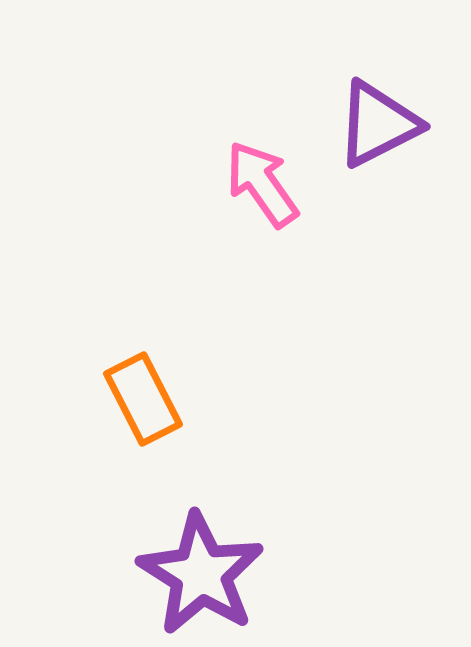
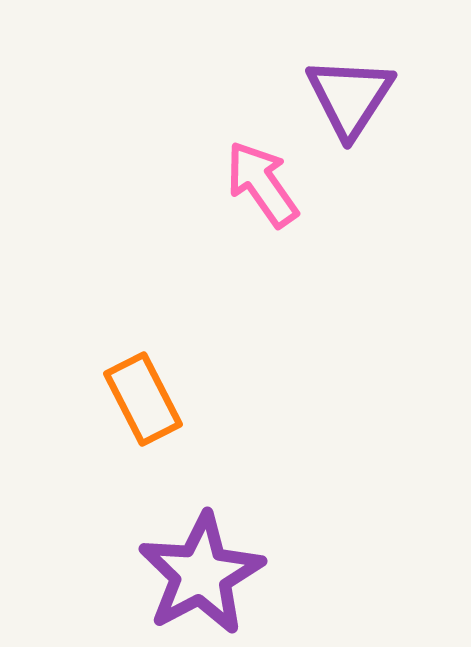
purple triangle: moved 28 px left, 27 px up; rotated 30 degrees counterclockwise
purple star: rotated 12 degrees clockwise
